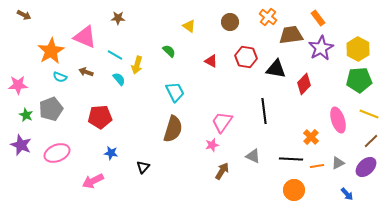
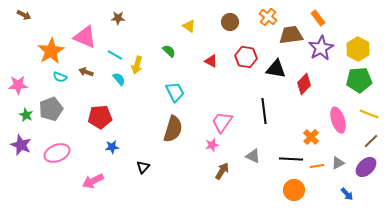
blue star at (111, 153): moved 1 px right, 6 px up; rotated 16 degrees counterclockwise
